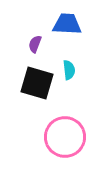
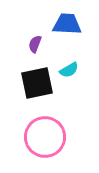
cyan semicircle: rotated 66 degrees clockwise
black square: rotated 28 degrees counterclockwise
pink circle: moved 20 px left
